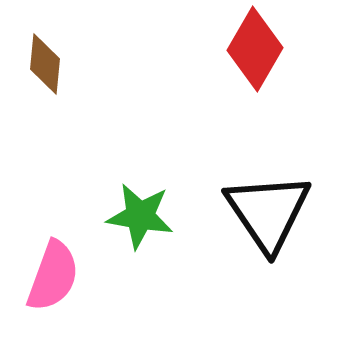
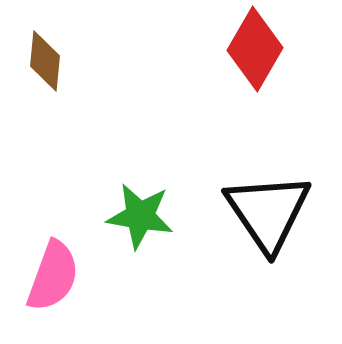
brown diamond: moved 3 px up
